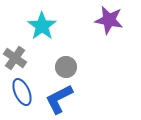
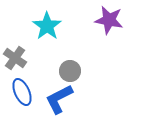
cyan star: moved 5 px right
gray circle: moved 4 px right, 4 px down
